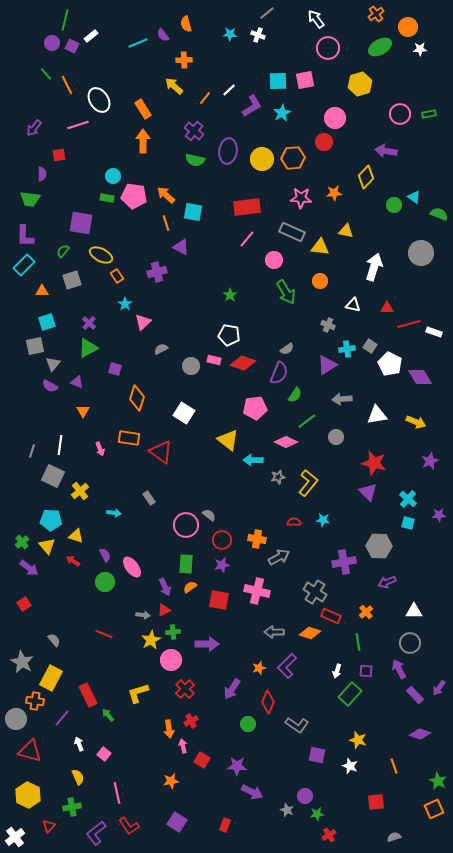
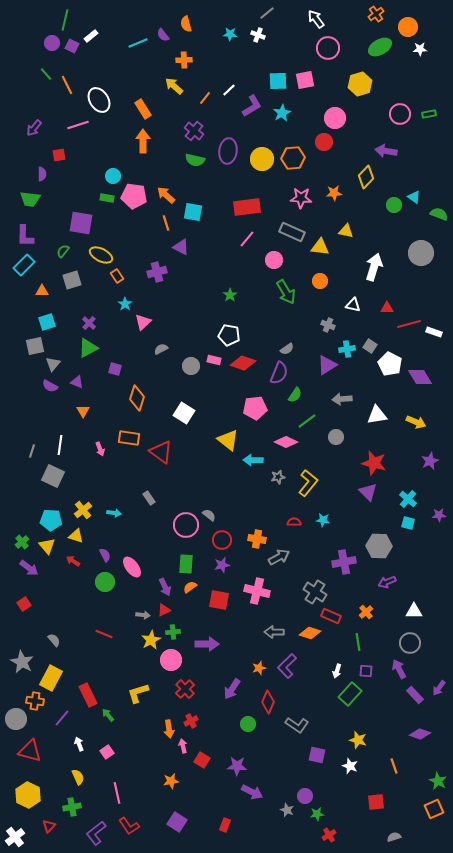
yellow cross at (80, 491): moved 3 px right, 19 px down
pink square at (104, 754): moved 3 px right, 2 px up; rotated 16 degrees clockwise
